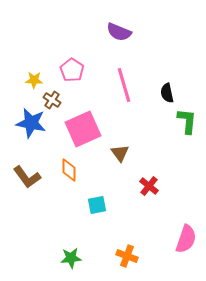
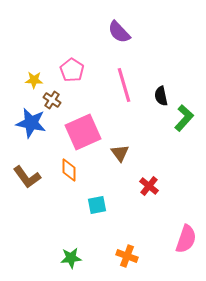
purple semicircle: rotated 25 degrees clockwise
black semicircle: moved 6 px left, 3 px down
green L-shape: moved 3 px left, 3 px up; rotated 36 degrees clockwise
pink square: moved 3 px down
